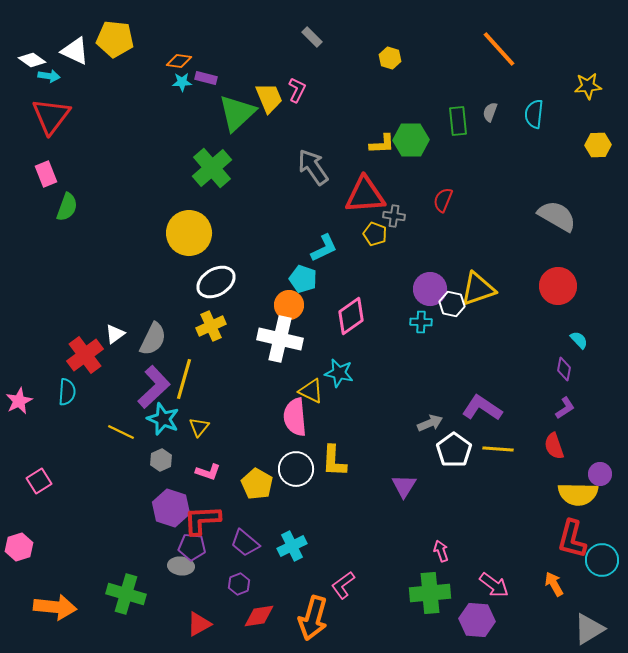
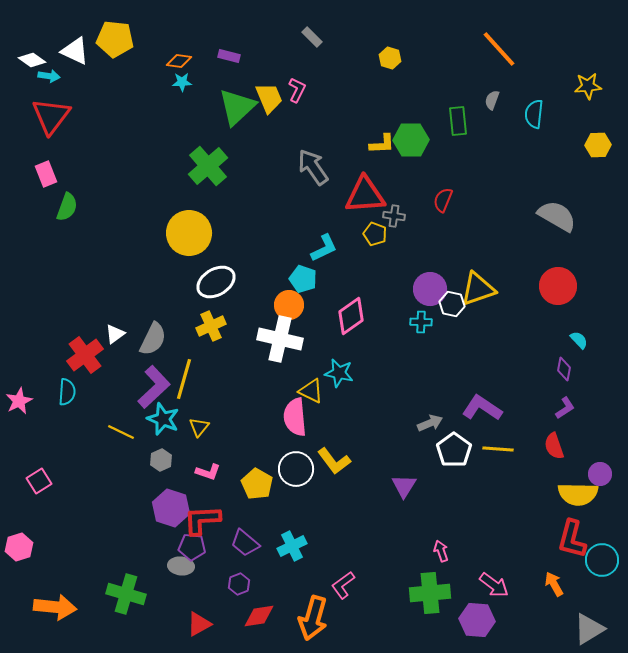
purple rectangle at (206, 78): moved 23 px right, 22 px up
gray semicircle at (490, 112): moved 2 px right, 12 px up
green triangle at (237, 113): moved 6 px up
green cross at (212, 168): moved 4 px left, 2 px up
yellow L-shape at (334, 461): rotated 40 degrees counterclockwise
